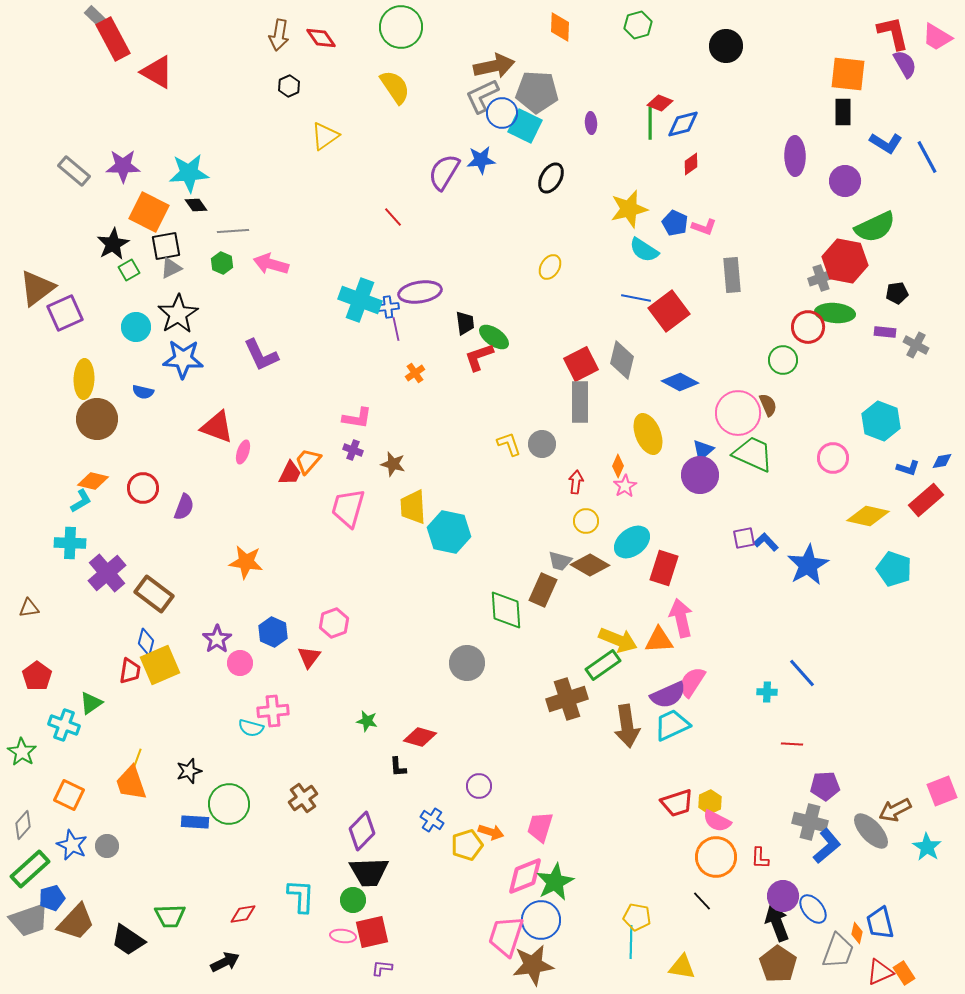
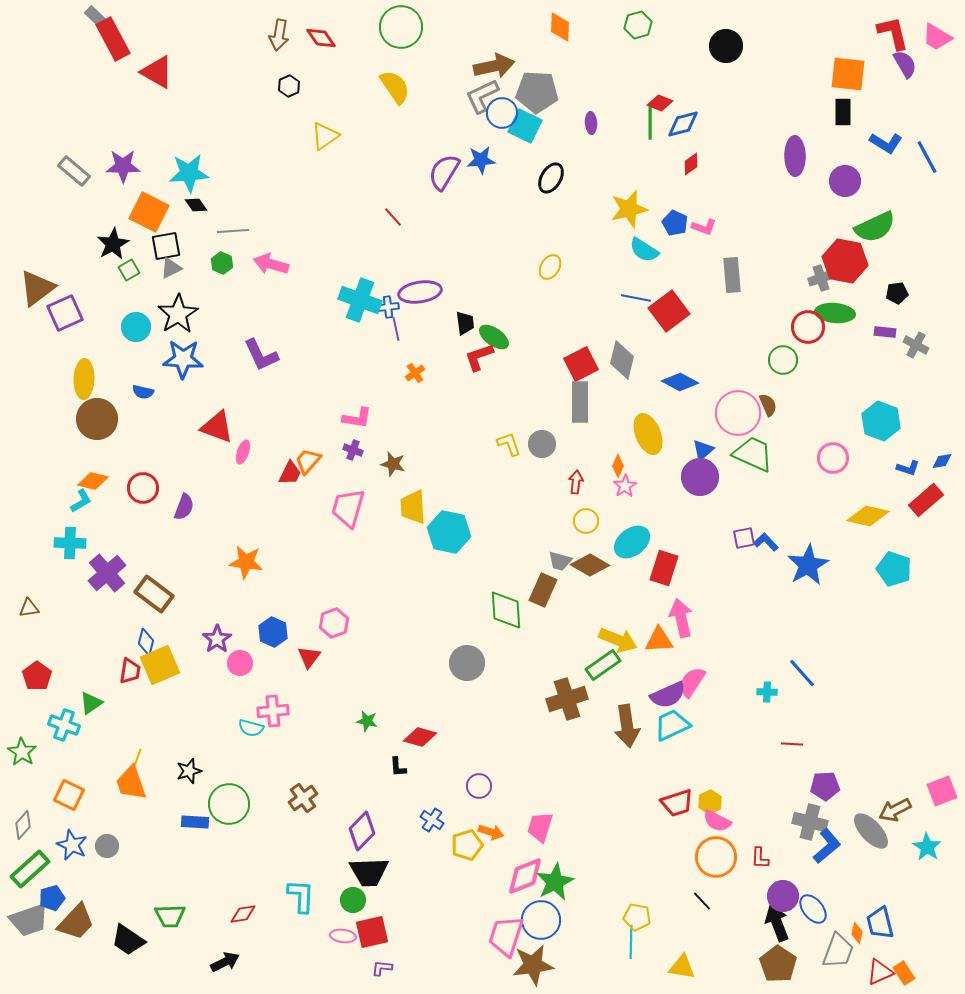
purple circle at (700, 475): moved 2 px down
